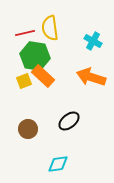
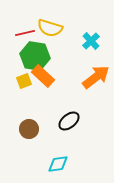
yellow semicircle: rotated 65 degrees counterclockwise
cyan cross: moved 2 px left; rotated 18 degrees clockwise
orange arrow: moved 5 px right; rotated 124 degrees clockwise
brown circle: moved 1 px right
